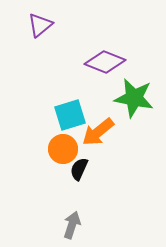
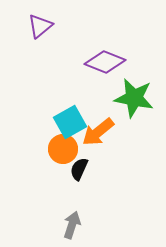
purple triangle: moved 1 px down
cyan square: moved 7 px down; rotated 12 degrees counterclockwise
